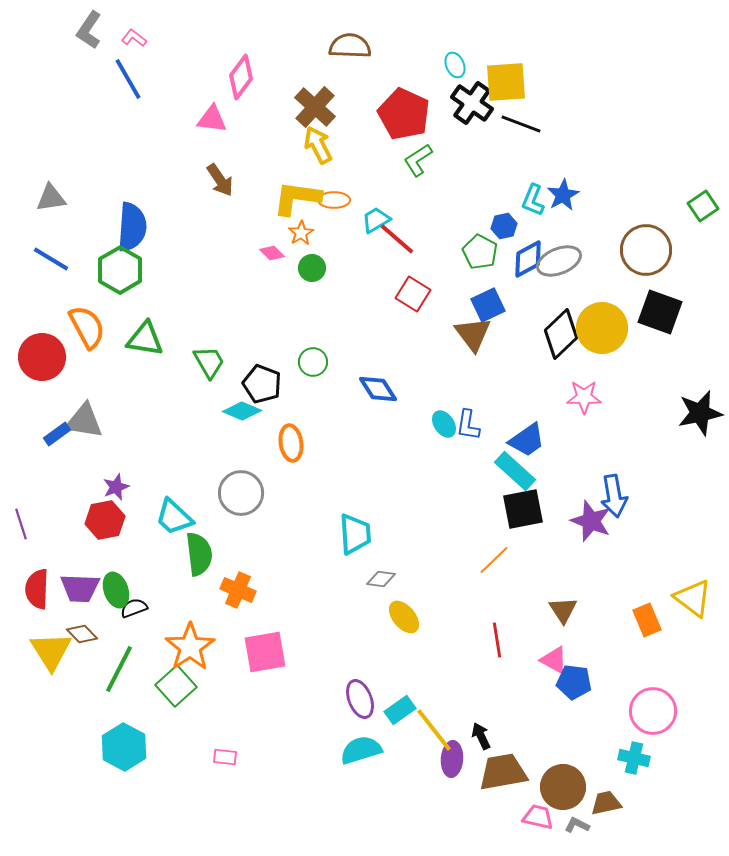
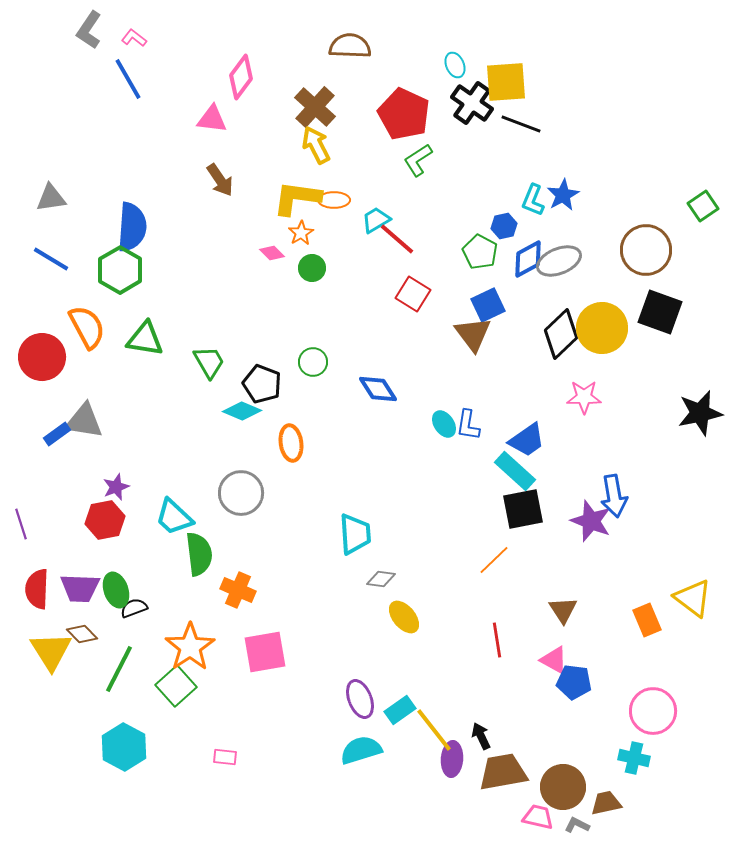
yellow arrow at (318, 145): moved 2 px left
